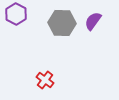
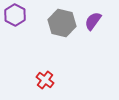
purple hexagon: moved 1 px left, 1 px down
gray hexagon: rotated 12 degrees clockwise
